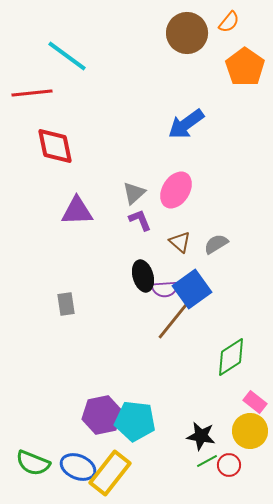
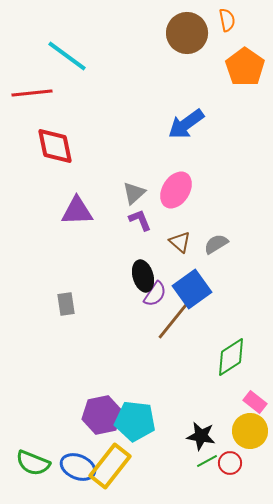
orange semicircle: moved 2 px left, 2 px up; rotated 50 degrees counterclockwise
purple semicircle: moved 10 px left, 5 px down; rotated 52 degrees counterclockwise
red circle: moved 1 px right, 2 px up
yellow rectangle: moved 7 px up
